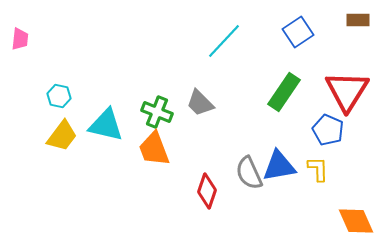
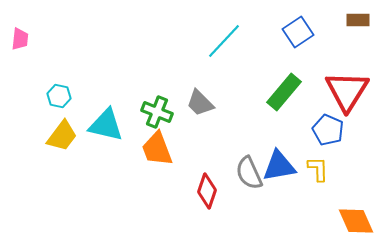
green rectangle: rotated 6 degrees clockwise
orange trapezoid: moved 3 px right
